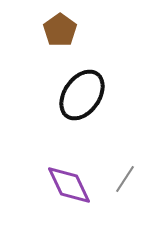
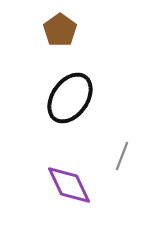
black ellipse: moved 12 px left, 3 px down
gray line: moved 3 px left, 23 px up; rotated 12 degrees counterclockwise
